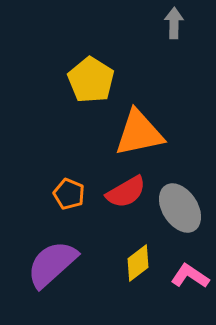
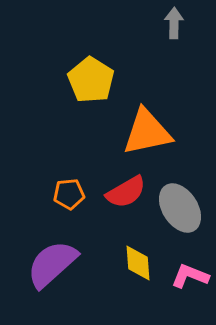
orange triangle: moved 8 px right, 1 px up
orange pentagon: rotated 28 degrees counterclockwise
yellow diamond: rotated 57 degrees counterclockwise
pink L-shape: rotated 12 degrees counterclockwise
